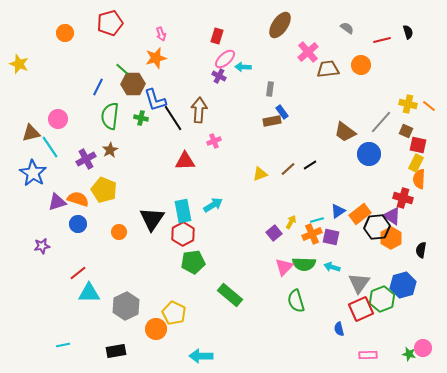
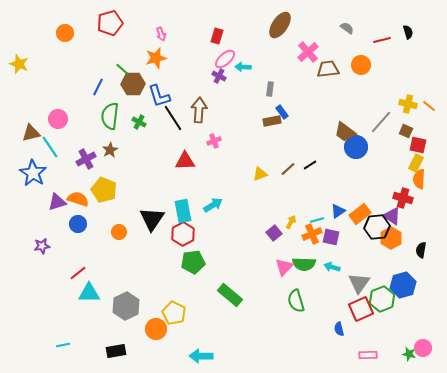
blue L-shape at (155, 100): moved 4 px right, 4 px up
green cross at (141, 118): moved 2 px left, 4 px down; rotated 16 degrees clockwise
blue circle at (369, 154): moved 13 px left, 7 px up
